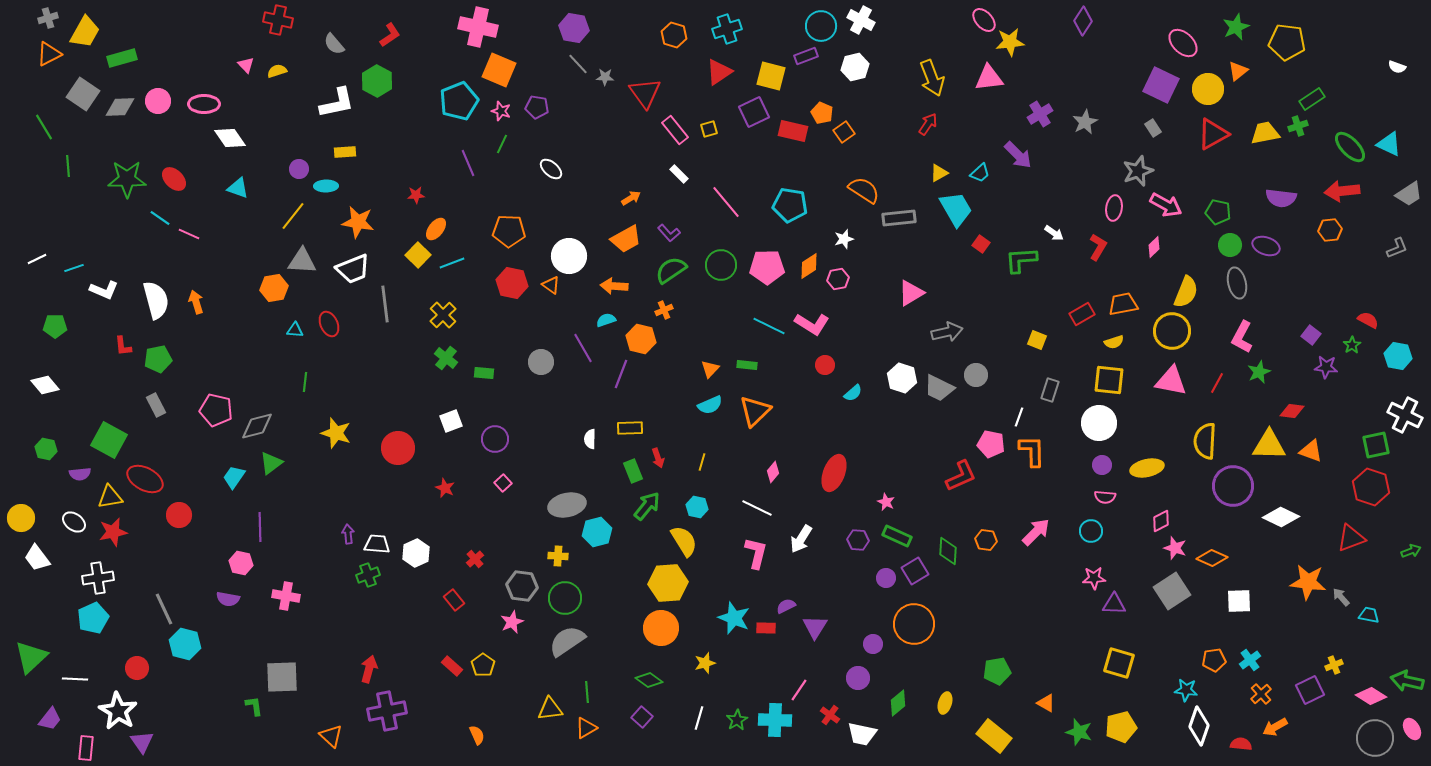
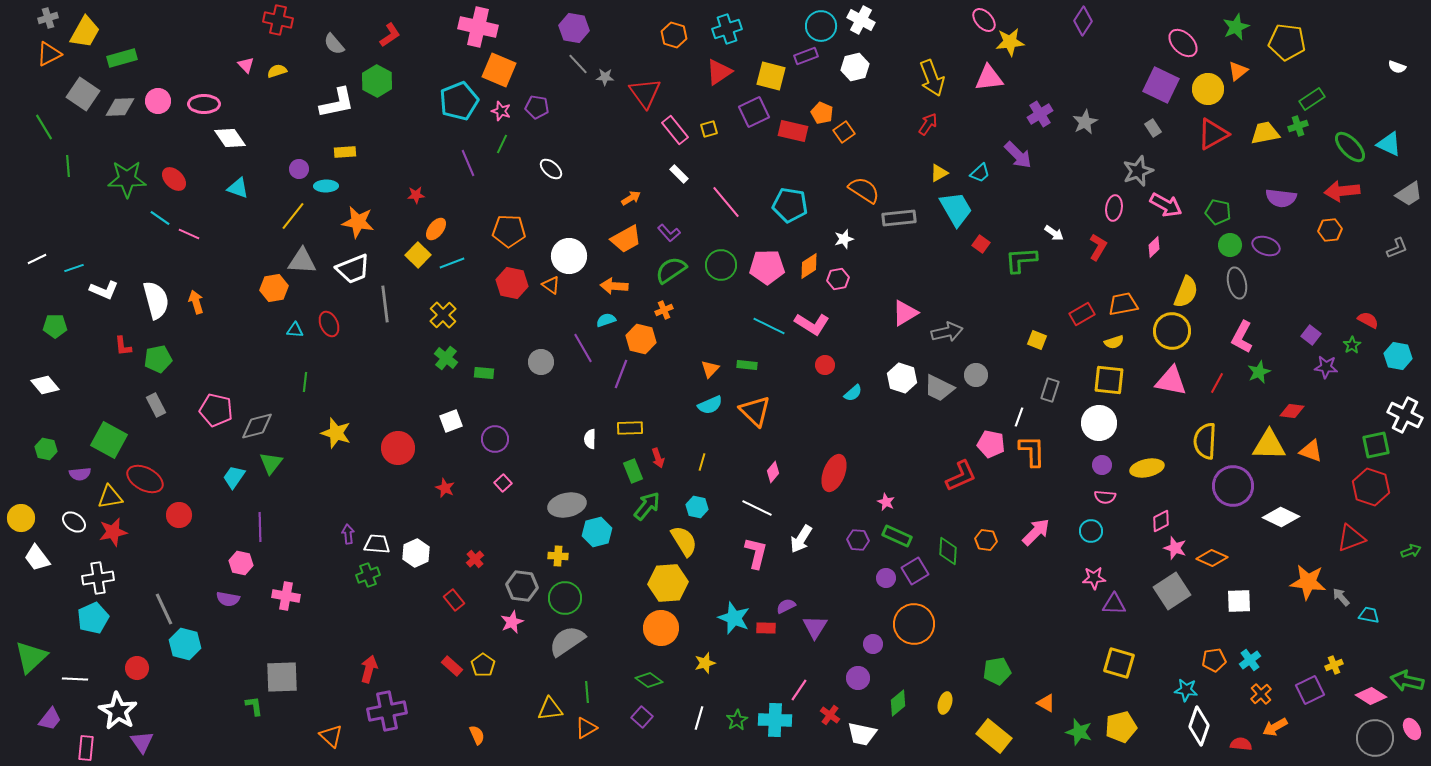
pink triangle at (911, 293): moved 6 px left, 20 px down
orange triangle at (755, 411): rotated 32 degrees counterclockwise
green triangle at (271, 463): rotated 15 degrees counterclockwise
